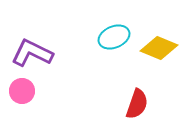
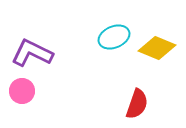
yellow diamond: moved 2 px left
